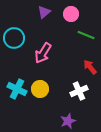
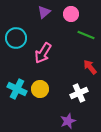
cyan circle: moved 2 px right
white cross: moved 2 px down
